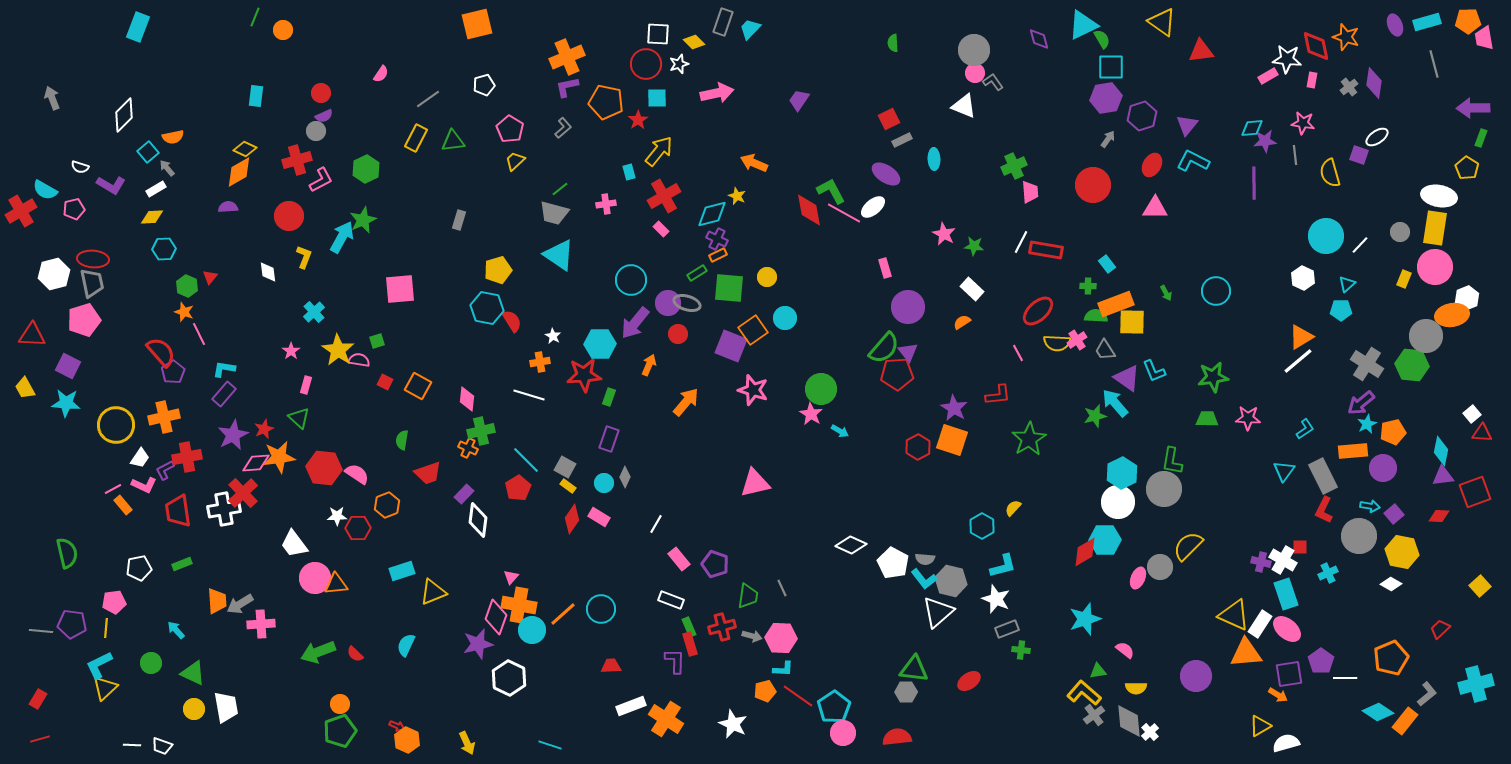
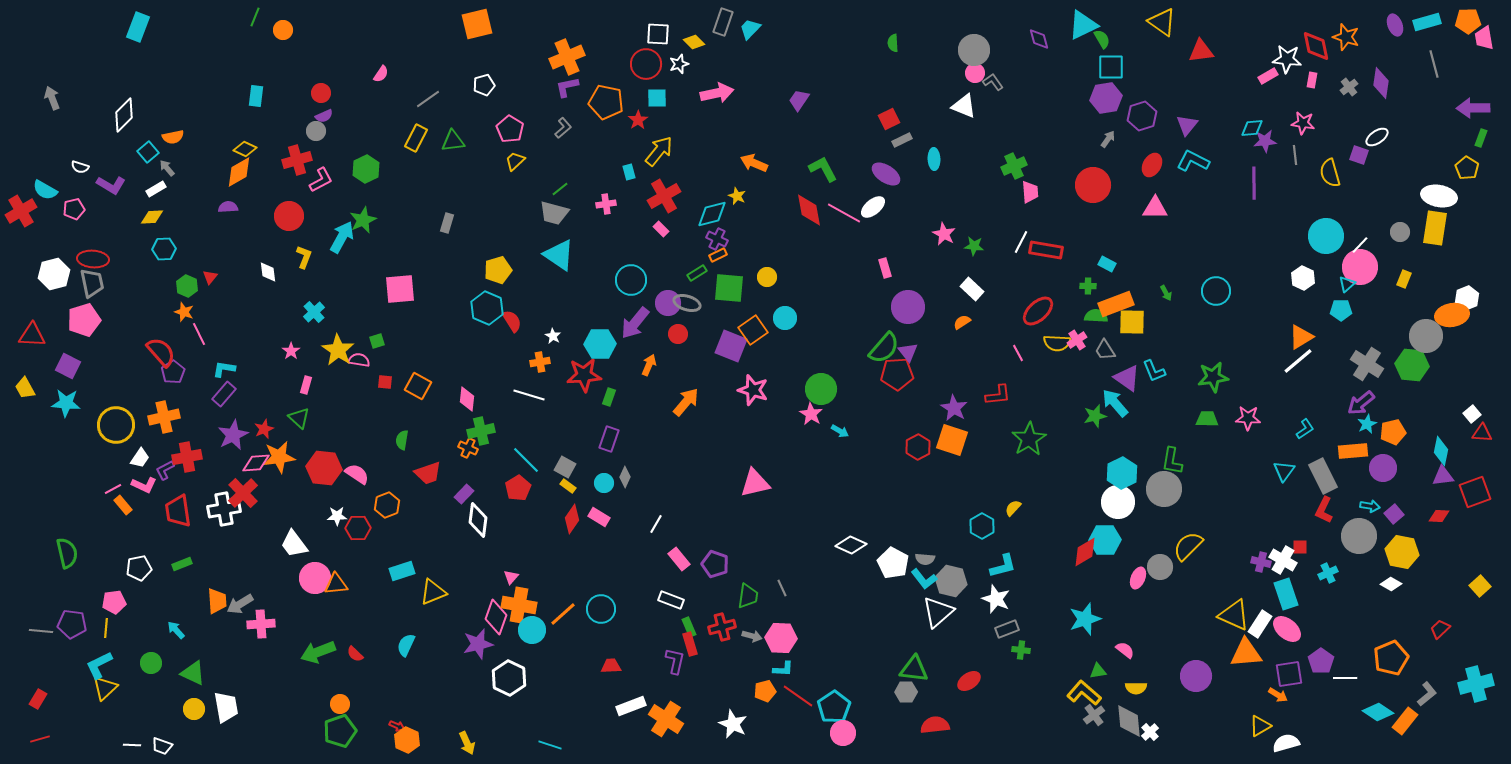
purple diamond at (1374, 83): moved 7 px right
green L-shape at (831, 191): moved 8 px left, 22 px up
gray rectangle at (459, 220): moved 12 px left, 3 px down
cyan rectangle at (1107, 264): rotated 24 degrees counterclockwise
pink circle at (1435, 267): moved 75 px left
cyan hexagon at (487, 308): rotated 12 degrees clockwise
red square at (385, 382): rotated 21 degrees counterclockwise
purple L-shape at (675, 661): rotated 12 degrees clockwise
red semicircle at (897, 737): moved 38 px right, 12 px up
